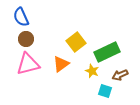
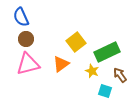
brown arrow: rotated 77 degrees clockwise
